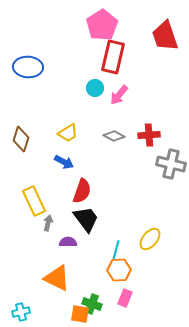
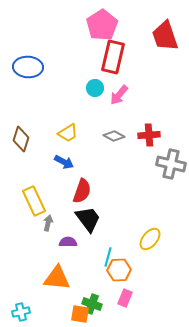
black trapezoid: moved 2 px right
cyan line: moved 8 px left, 7 px down
orange triangle: rotated 20 degrees counterclockwise
